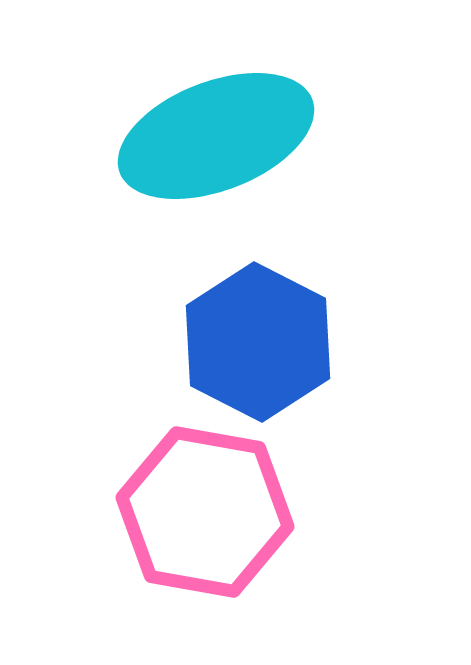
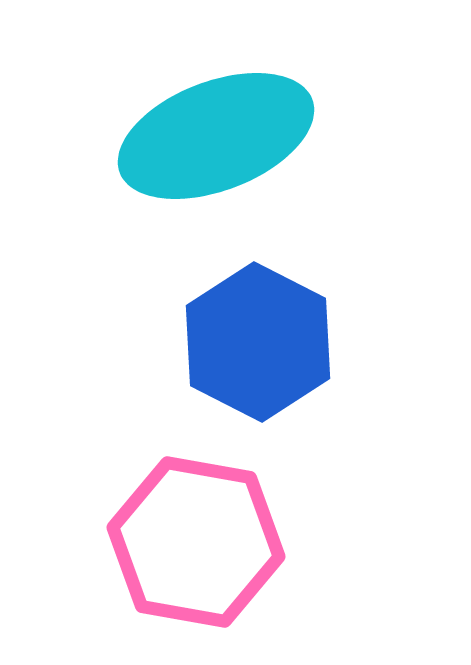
pink hexagon: moved 9 px left, 30 px down
